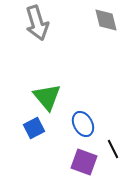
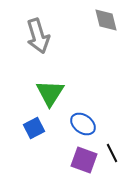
gray arrow: moved 1 px right, 13 px down
green triangle: moved 3 px right, 4 px up; rotated 12 degrees clockwise
blue ellipse: rotated 25 degrees counterclockwise
black line: moved 1 px left, 4 px down
purple square: moved 2 px up
